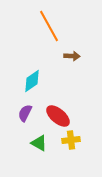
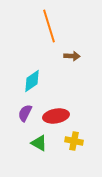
orange line: rotated 12 degrees clockwise
red ellipse: moved 2 px left; rotated 50 degrees counterclockwise
yellow cross: moved 3 px right, 1 px down; rotated 18 degrees clockwise
